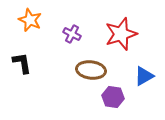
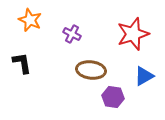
red star: moved 12 px right
